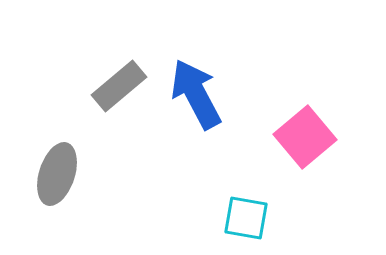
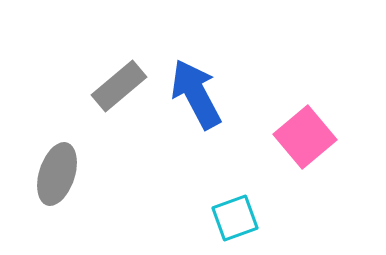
cyan square: moved 11 px left; rotated 30 degrees counterclockwise
